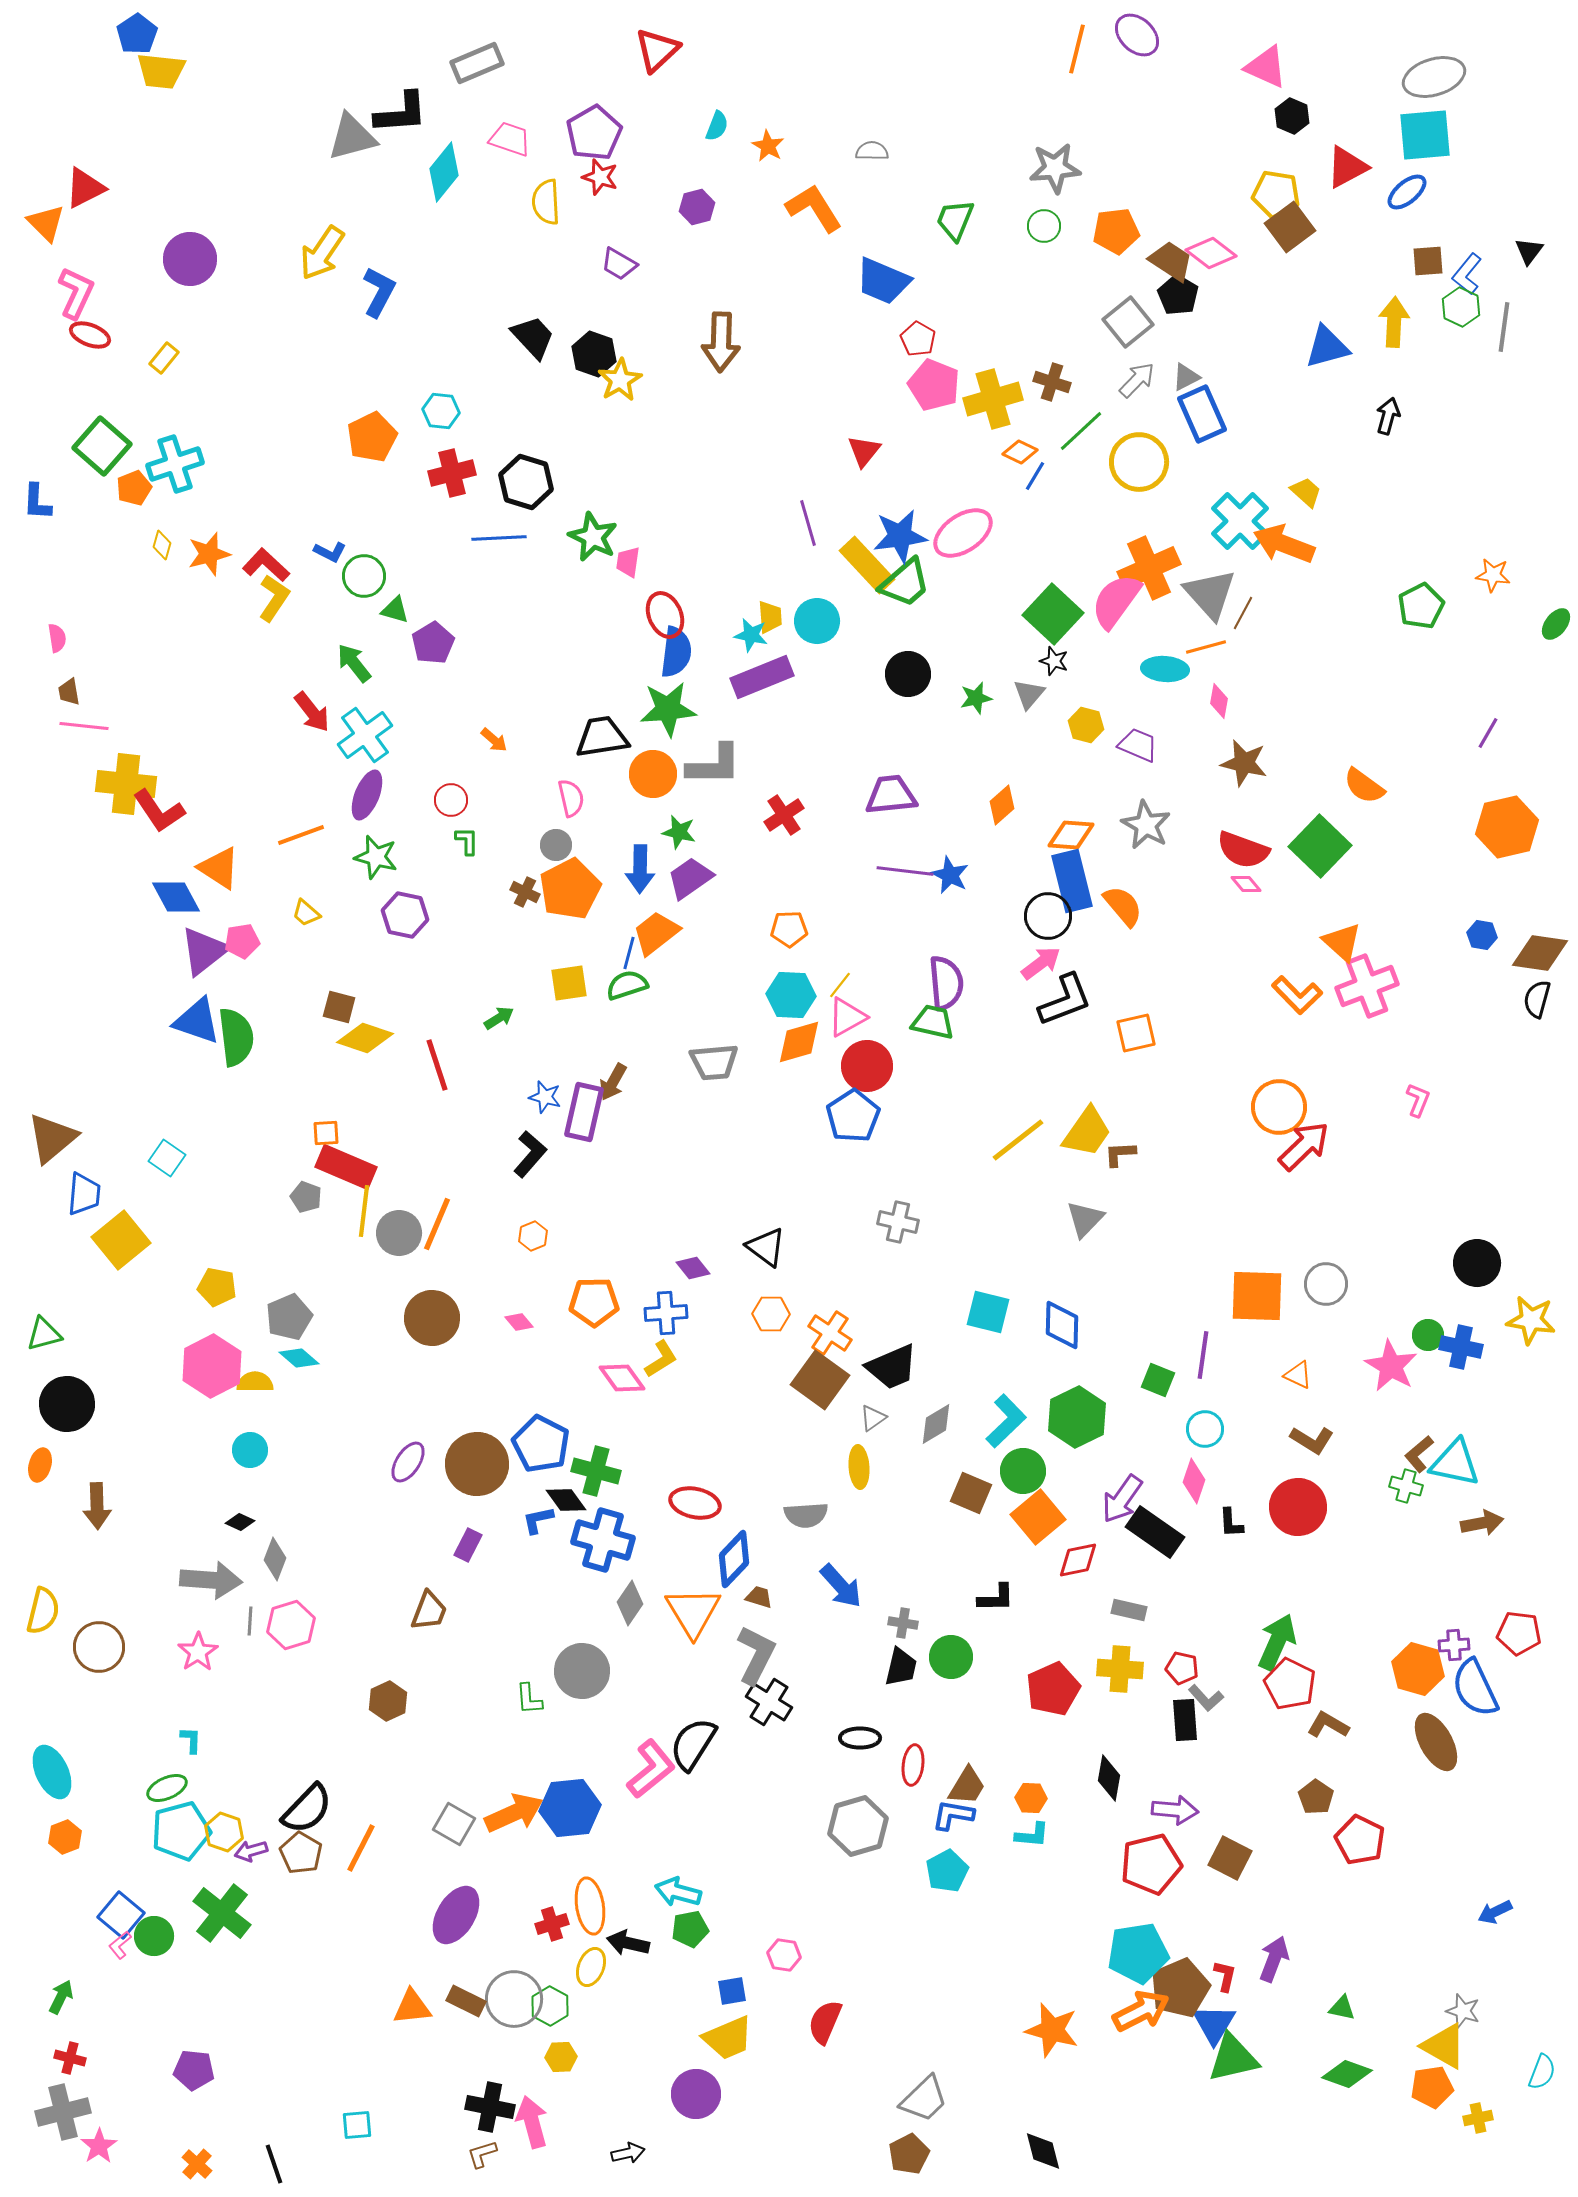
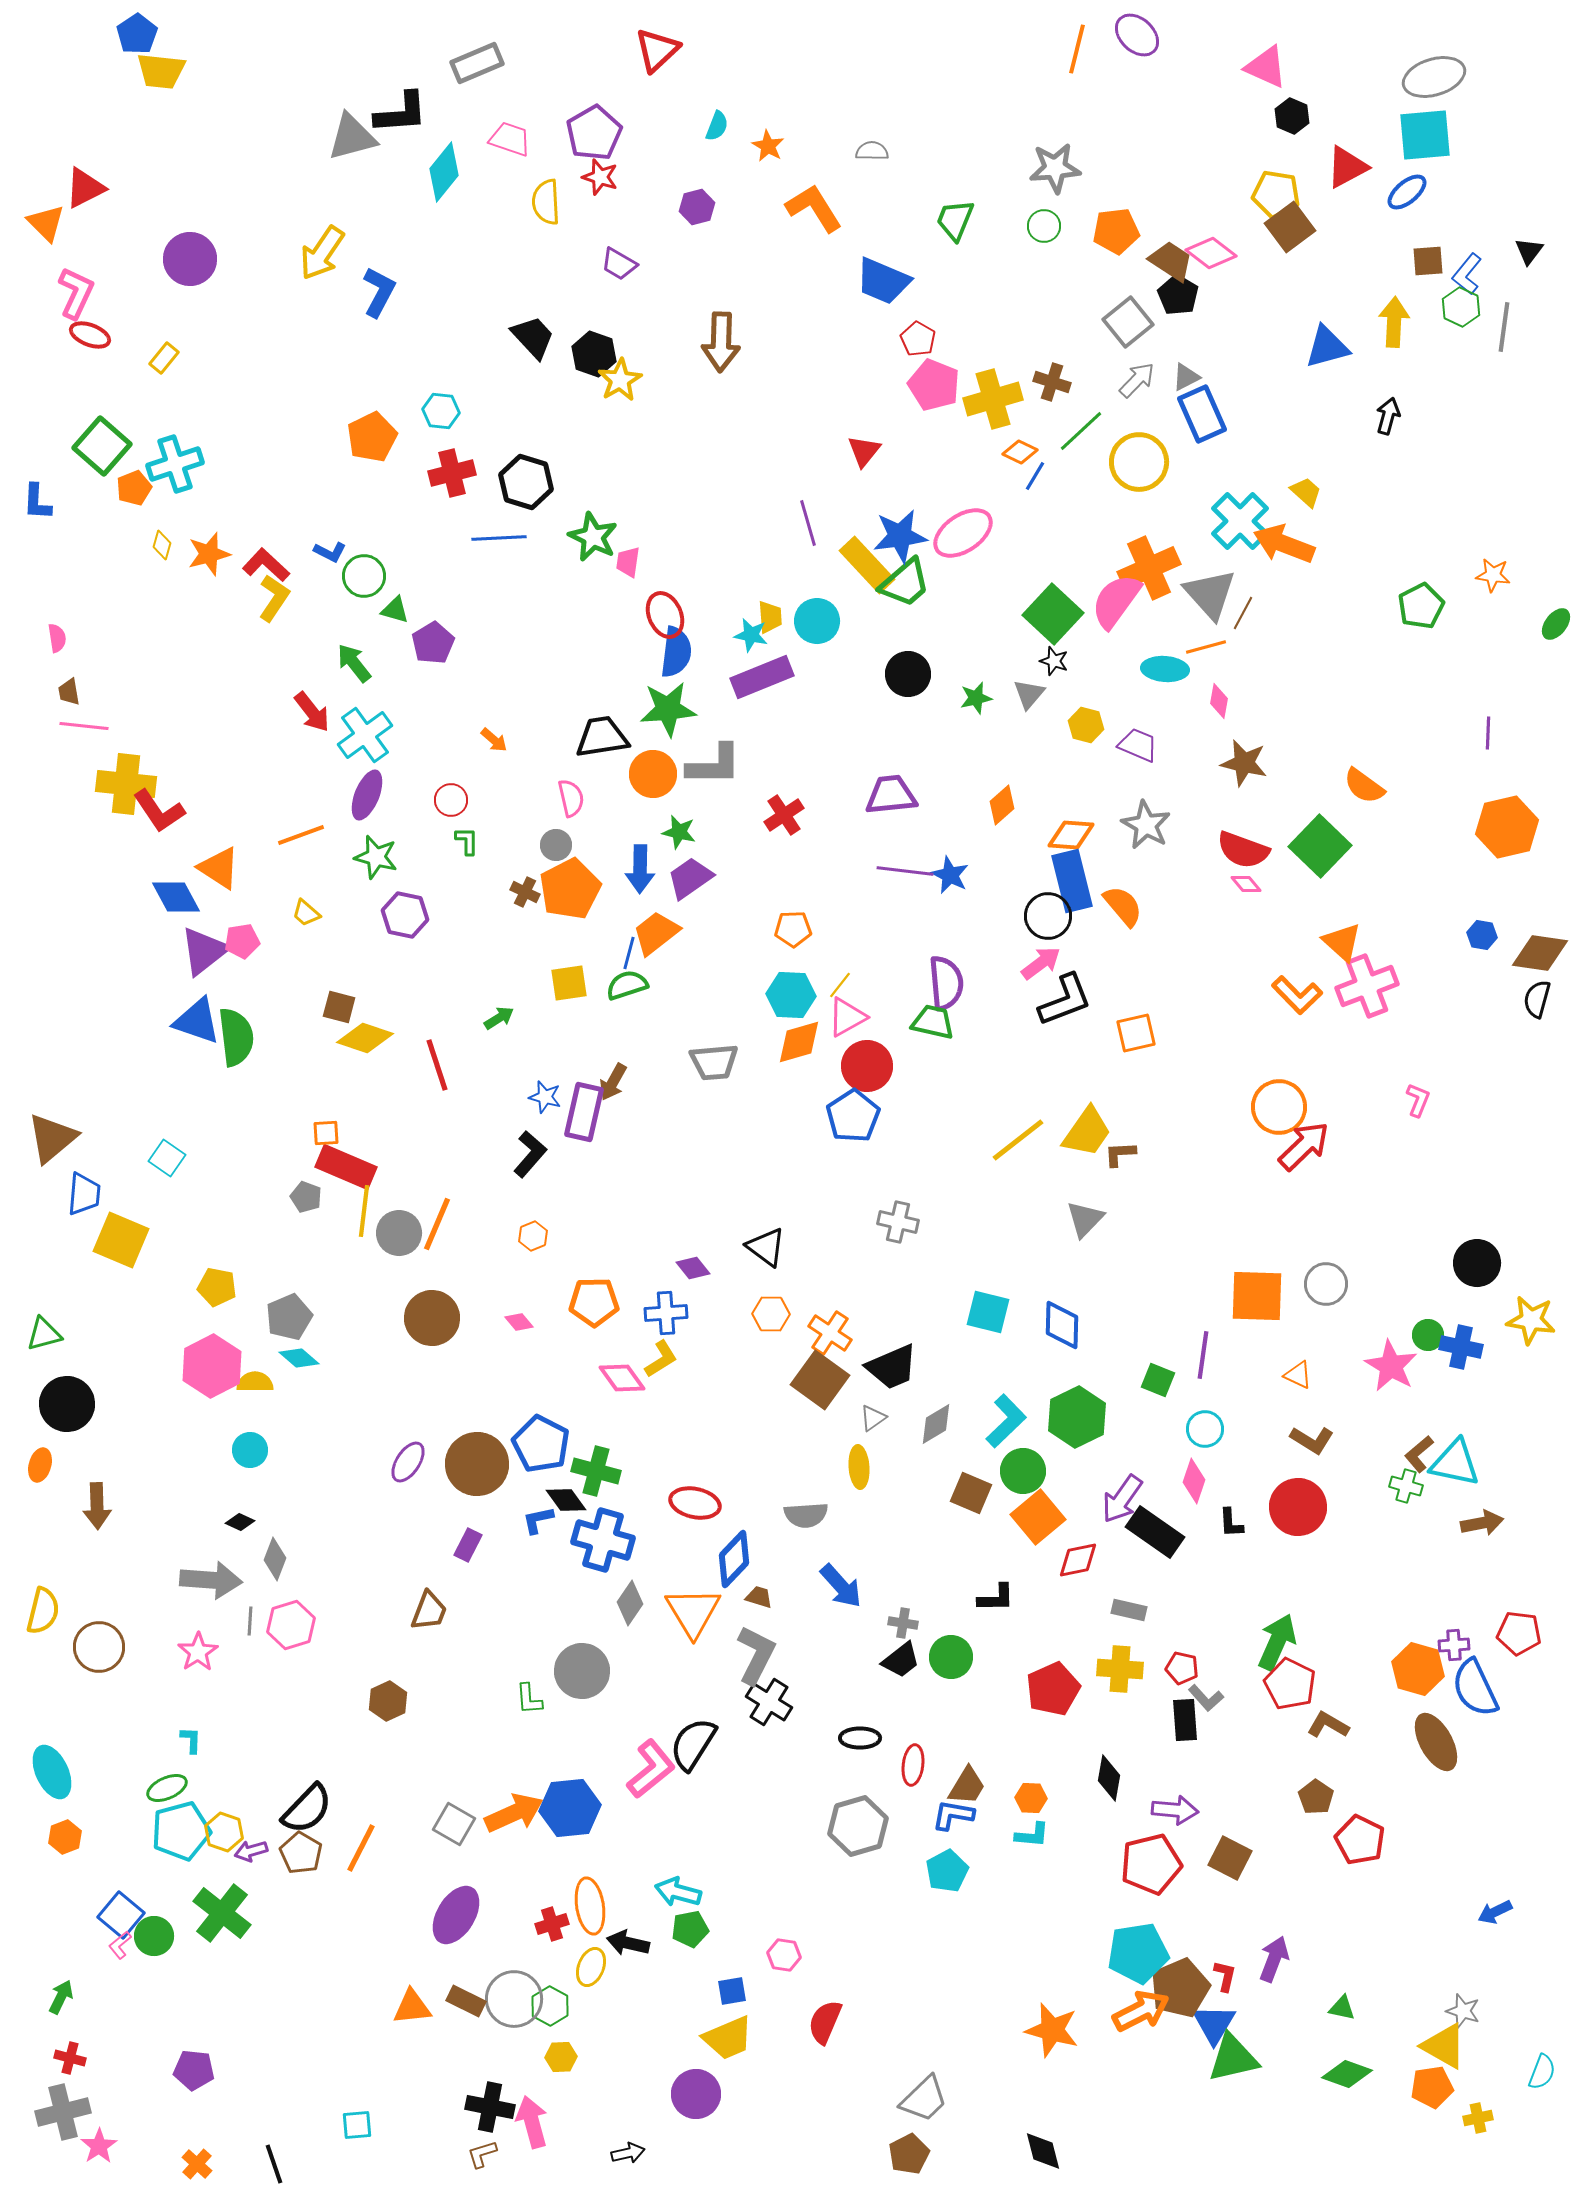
purple line at (1488, 733): rotated 28 degrees counterclockwise
orange pentagon at (789, 929): moved 4 px right
yellow square at (121, 1240): rotated 28 degrees counterclockwise
black trapezoid at (901, 1667): moved 7 px up; rotated 39 degrees clockwise
